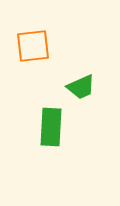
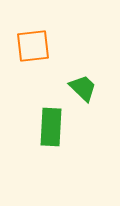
green trapezoid: moved 2 px right, 1 px down; rotated 112 degrees counterclockwise
